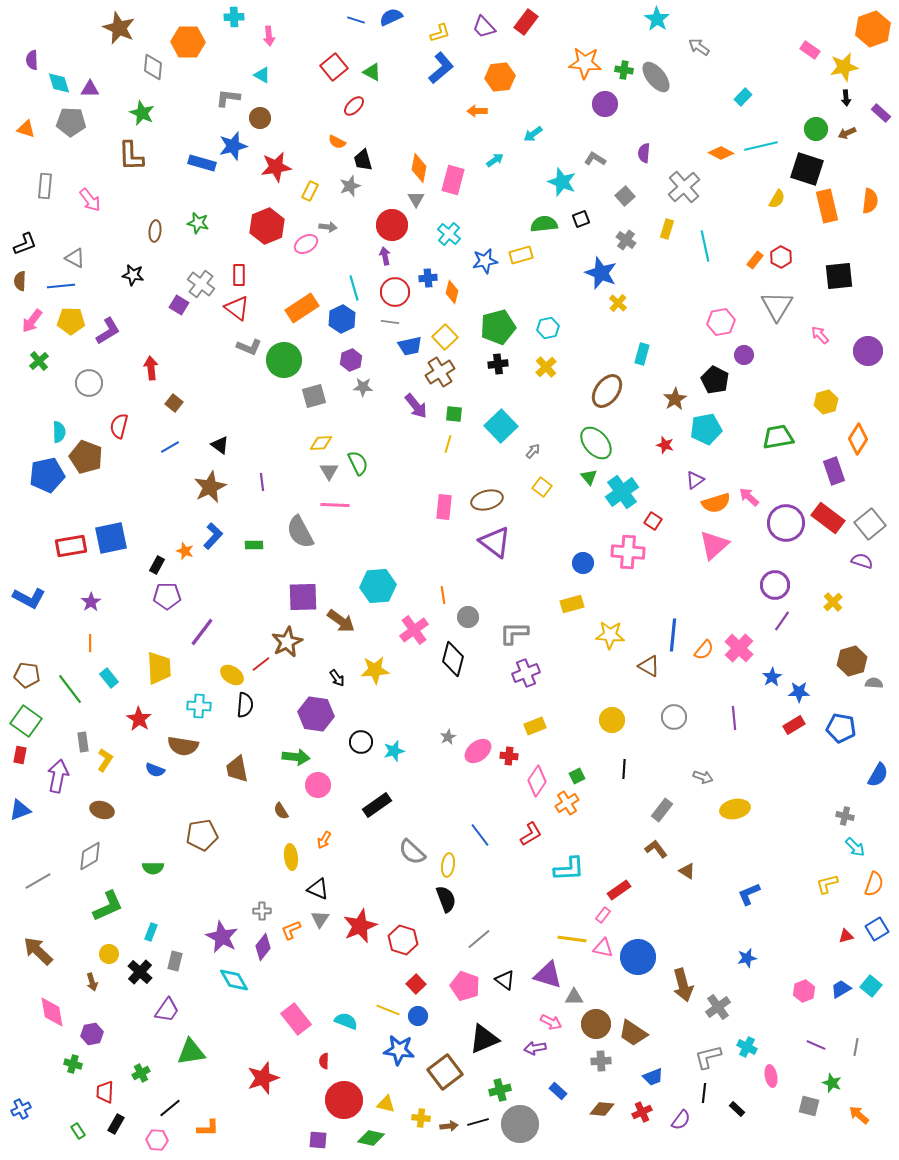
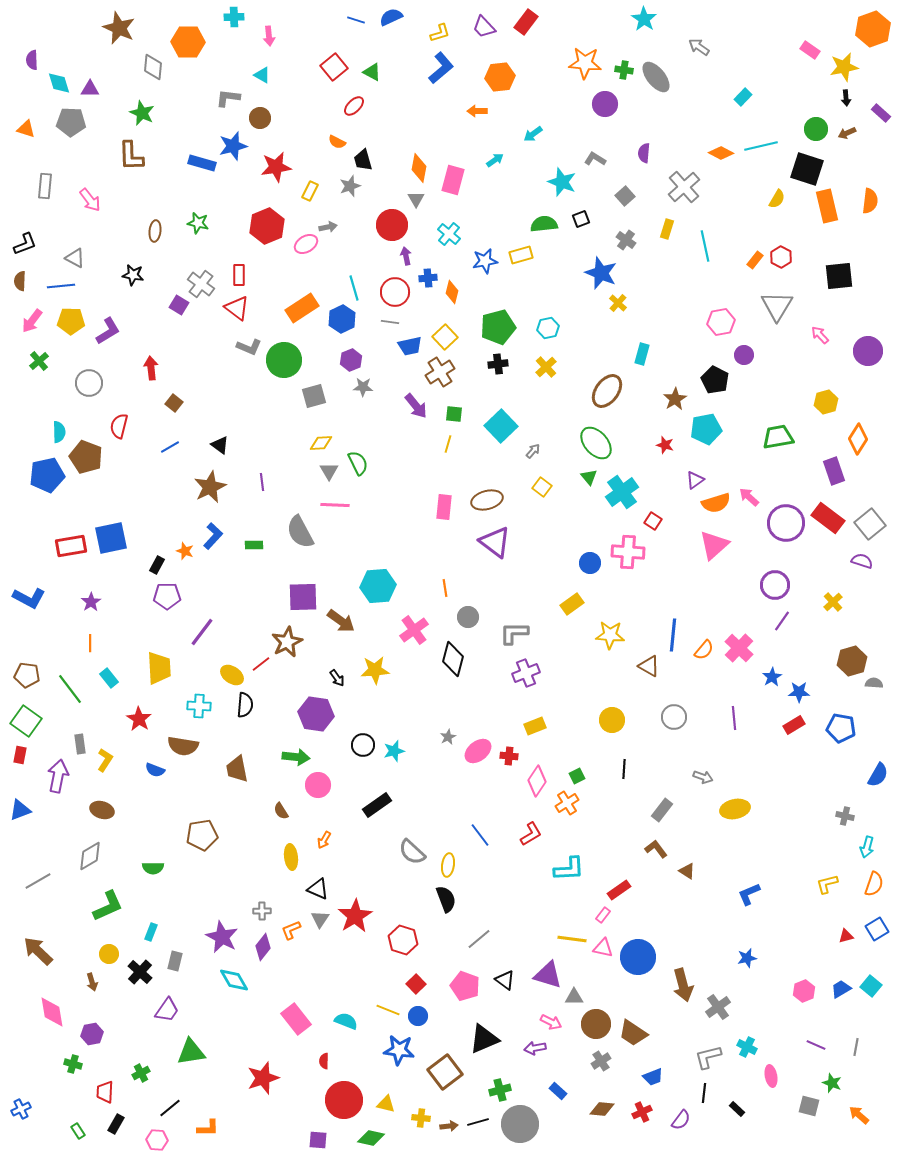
cyan star at (657, 19): moved 13 px left
gray arrow at (328, 227): rotated 18 degrees counterclockwise
purple arrow at (385, 256): moved 21 px right
blue circle at (583, 563): moved 7 px right
orange line at (443, 595): moved 2 px right, 7 px up
yellow rectangle at (572, 604): rotated 20 degrees counterclockwise
gray rectangle at (83, 742): moved 3 px left, 2 px down
black circle at (361, 742): moved 2 px right, 3 px down
cyan arrow at (855, 847): moved 12 px right; rotated 60 degrees clockwise
red star at (360, 926): moved 5 px left, 10 px up; rotated 8 degrees counterclockwise
gray cross at (601, 1061): rotated 30 degrees counterclockwise
